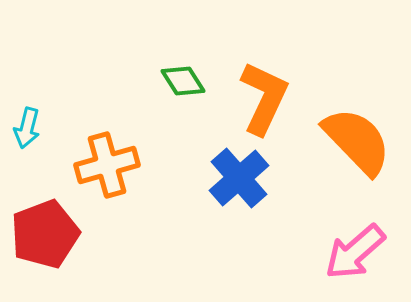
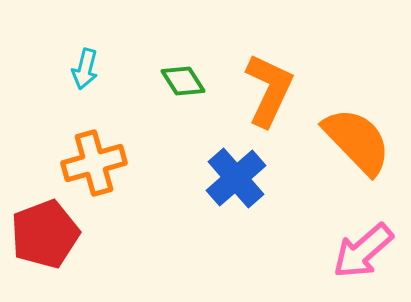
orange L-shape: moved 5 px right, 8 px up
cyan arrow: moved 58 px right, 59 px up
orange cross: moved 13 px left, 2 px up
blue cross: moved 3 px left
pink arrow: moved 8 px right, 1 px up
